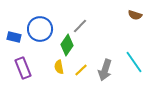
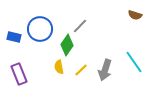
purple rectangle: moved 4 px left, 6 px down
